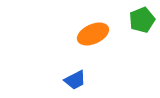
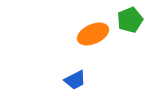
green pentagon: moved 12 px left
